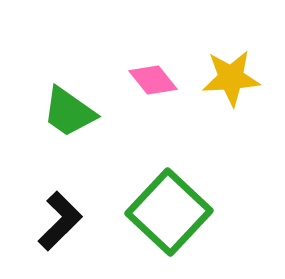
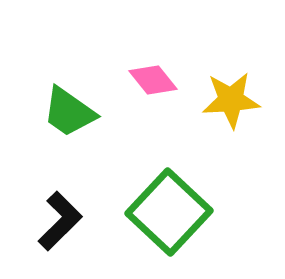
yellow star: moved 22 px down
